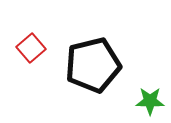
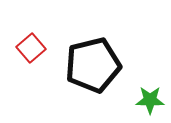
green star: moved 1 px up
